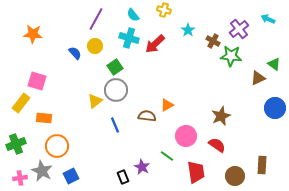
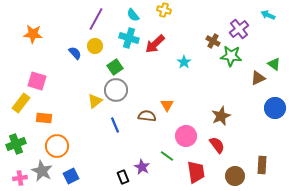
cyan arrow: moved 4 px up
cyan star: moved 4 px left, 32 px down
orange triangle: rotated 32 degrees counterclockwise
red semicircle: rotated 18 degrees clockwise
